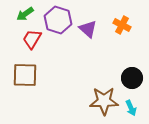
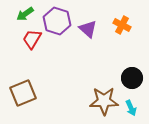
purple hexagon: moved 1 px left, 1 px down
brown square: moved 2 px left, 18 px down; rotated 24 degrees counterclockwise
